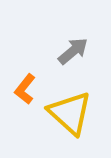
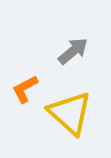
orange L-shape: rotated 24 degrees clockwise
